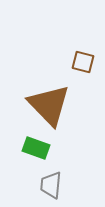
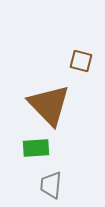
brown square: moved 2 px left, 1 px up
green rectangle: rotated 24 degrees counterclockwise
